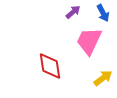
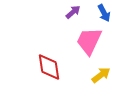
blue arrow: moved 1 px right
red diamond: moved 1 px left, 1 px down
yellow arrow: moved 2 px left, 3 px up
